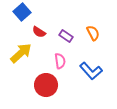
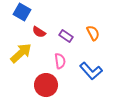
blue square: rotated 18 degrees counterclockwise
